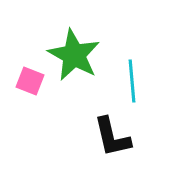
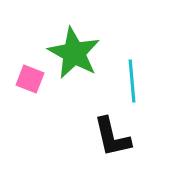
green star: moved 2 px up
pink square: moved 2 px up
